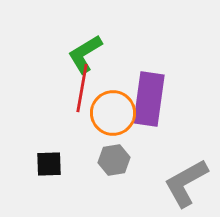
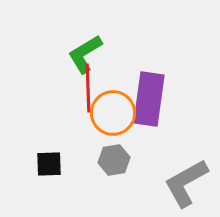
red line: moved 6 px right; rotated 12 degrees counterclockwise
